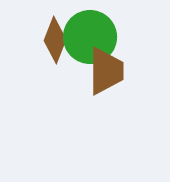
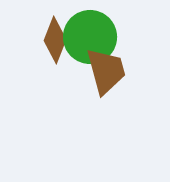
brown trapezoid: rotated 15 degrees counterclockwise
